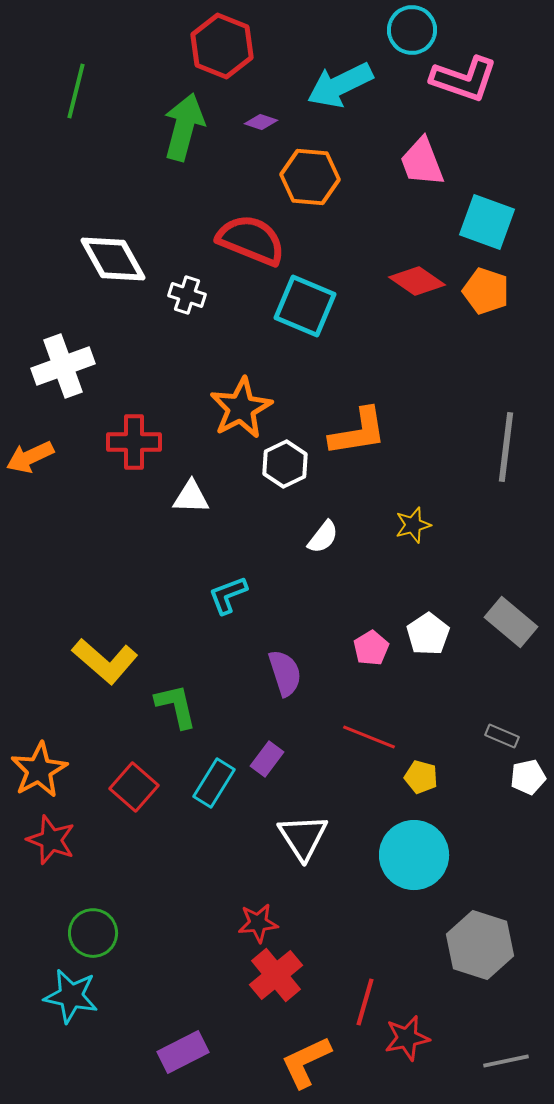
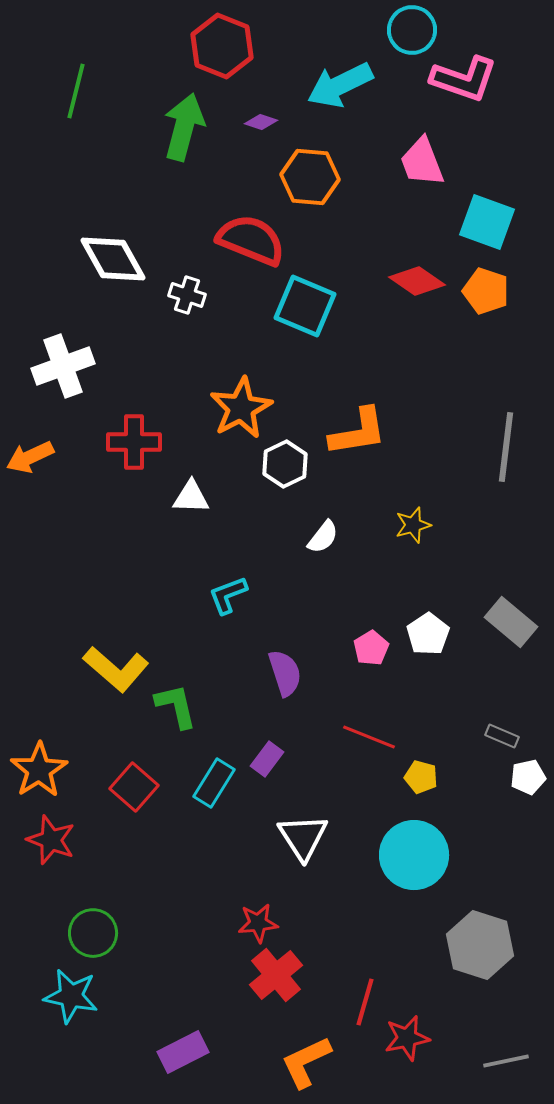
yellow L-shape at (105, 661): moved 11 px right, 8 px down
orange star at (39, 770): rotated 4 degrees counterclockwise
